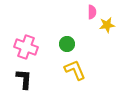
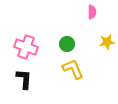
yellow star: moved 17 px down
yellow L-shape: moved 2 px left, 1 px up
